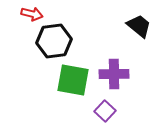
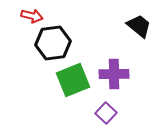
red arrow: moved 2 px down
black hexagon: moved 1 px left, 2 px down
green square: rotated 32 degrees counterclockwise
purple square: moved 1 px right, 2 px down
